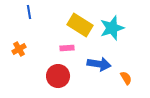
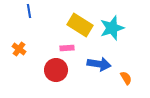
blue line: moved 1 px up
orange cross: rotated 24 degrees counterclockwise
red circle: moved 2 px left, 6 px up
